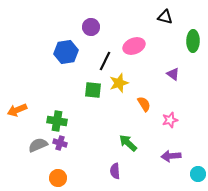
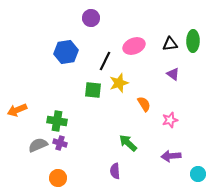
black triangle: moved 5 px right, 27 px down; rotated 21 degrees counterclockwise
purple circle: moved 9 px up
